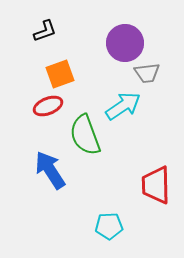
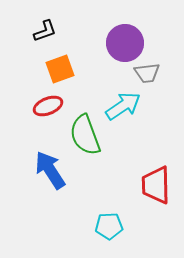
orange square: moved 5 px up
